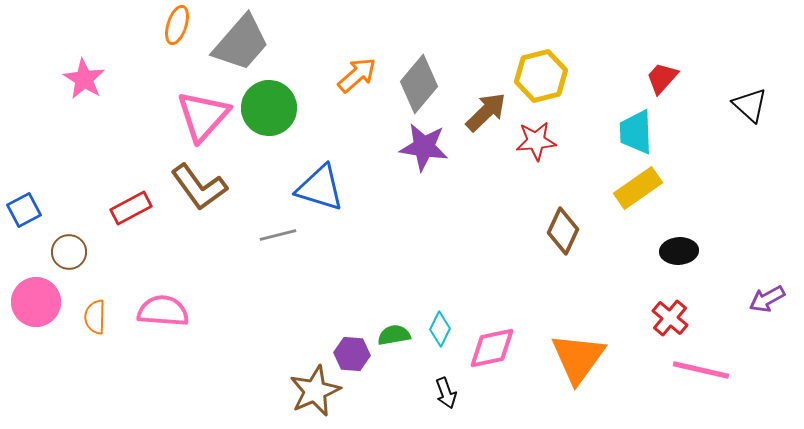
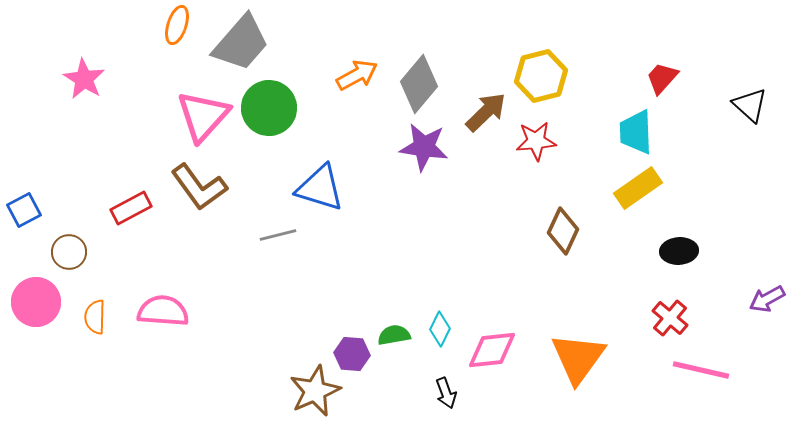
orange arrow: rotated 12 degrees clockwise
pink diamond: moved 2 px down; rotated 6 degrees clockwise
